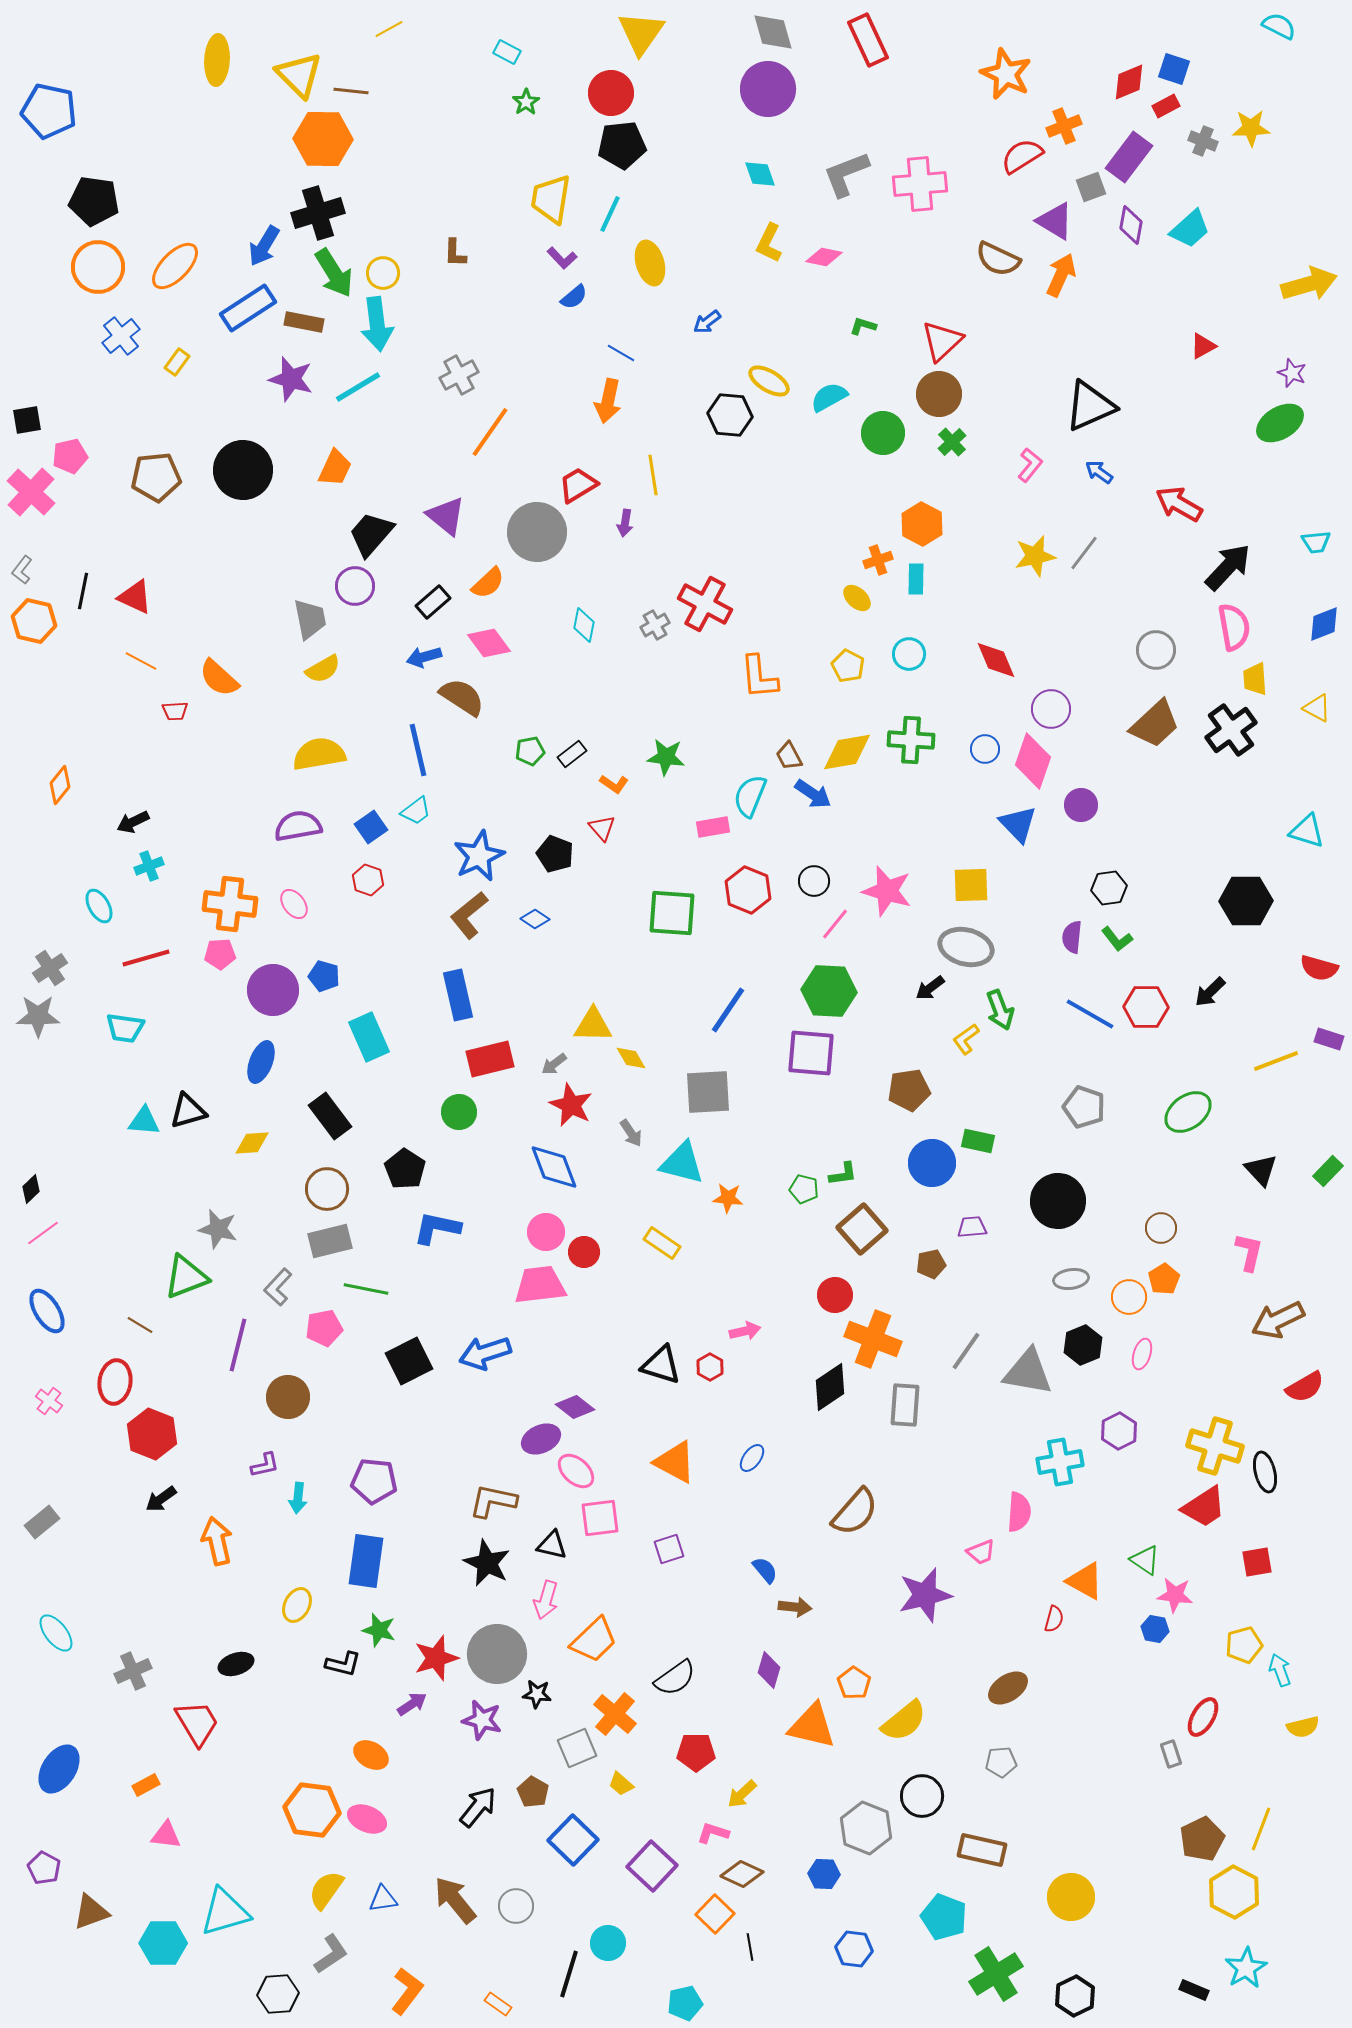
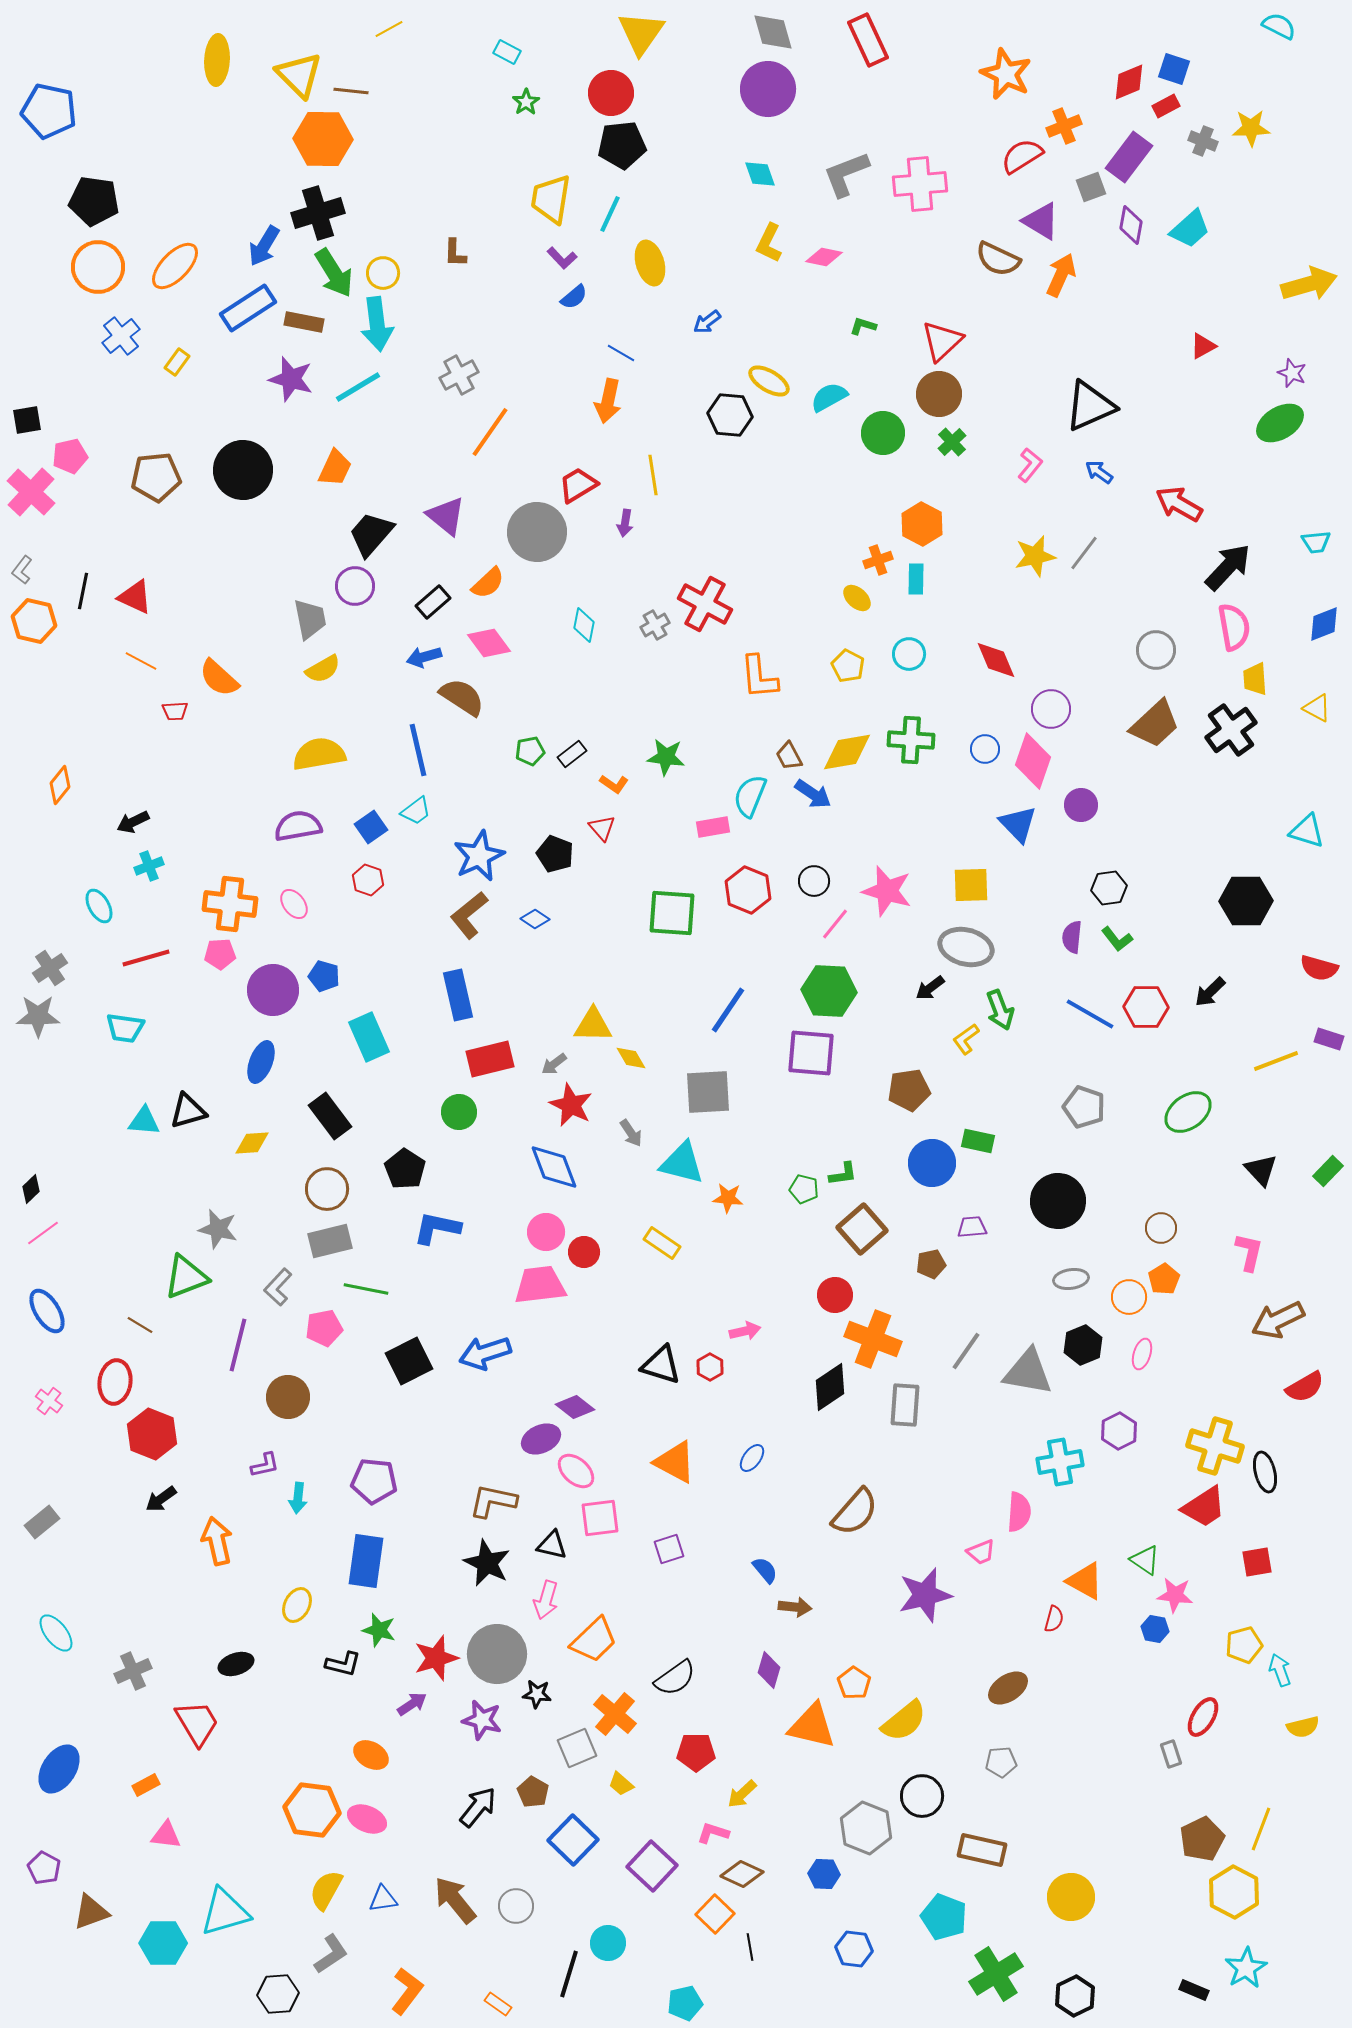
purple triangle at (1055, 221): moved 14 px left
yellow semicircle at (326, 1890): rotated 6 degrees counterclockwise
